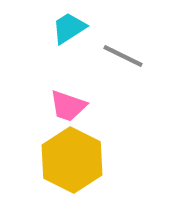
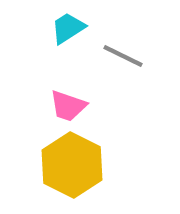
cyan trapezoid: moved 1 px left
yellow hexagon: moved 5 px down
